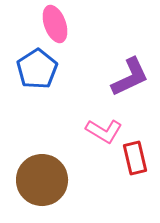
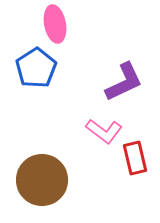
pink ellipse: rotated 9 degrees clockwise
blue pentagon: moved 1 px left, 1 px up
purple L-shape: moved 6 px left, 5 px down
pink L-shape: rotated 6 degrees clockwise
